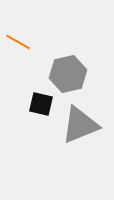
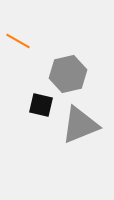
orange line: moved 1 px up
black square: moved 1 px down
